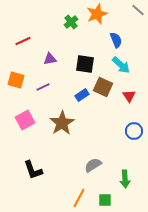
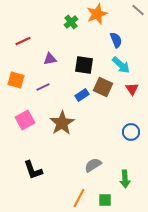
black square: moved 1 px left, 1 px down
red triangle: moved 3 px right, 7 px up
blue circle: moved 3 px left, 1 px down
